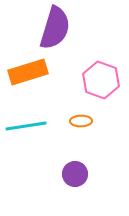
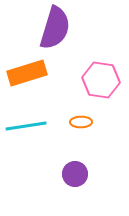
orange rectangle: moved 1 px left, 1 px down
pink hexagon: rotated 12 degrees counterclockwise
orange ellipse: moved 1 px down
